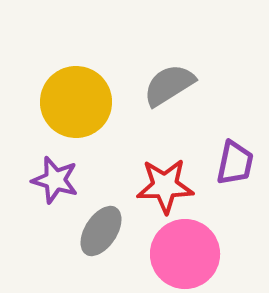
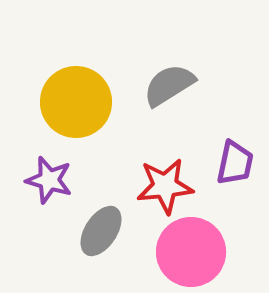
purple star: moved 6 px left
red star: rotated 4 degrees counterclockwise
pink circle: moved 6 px right, 2 px up
